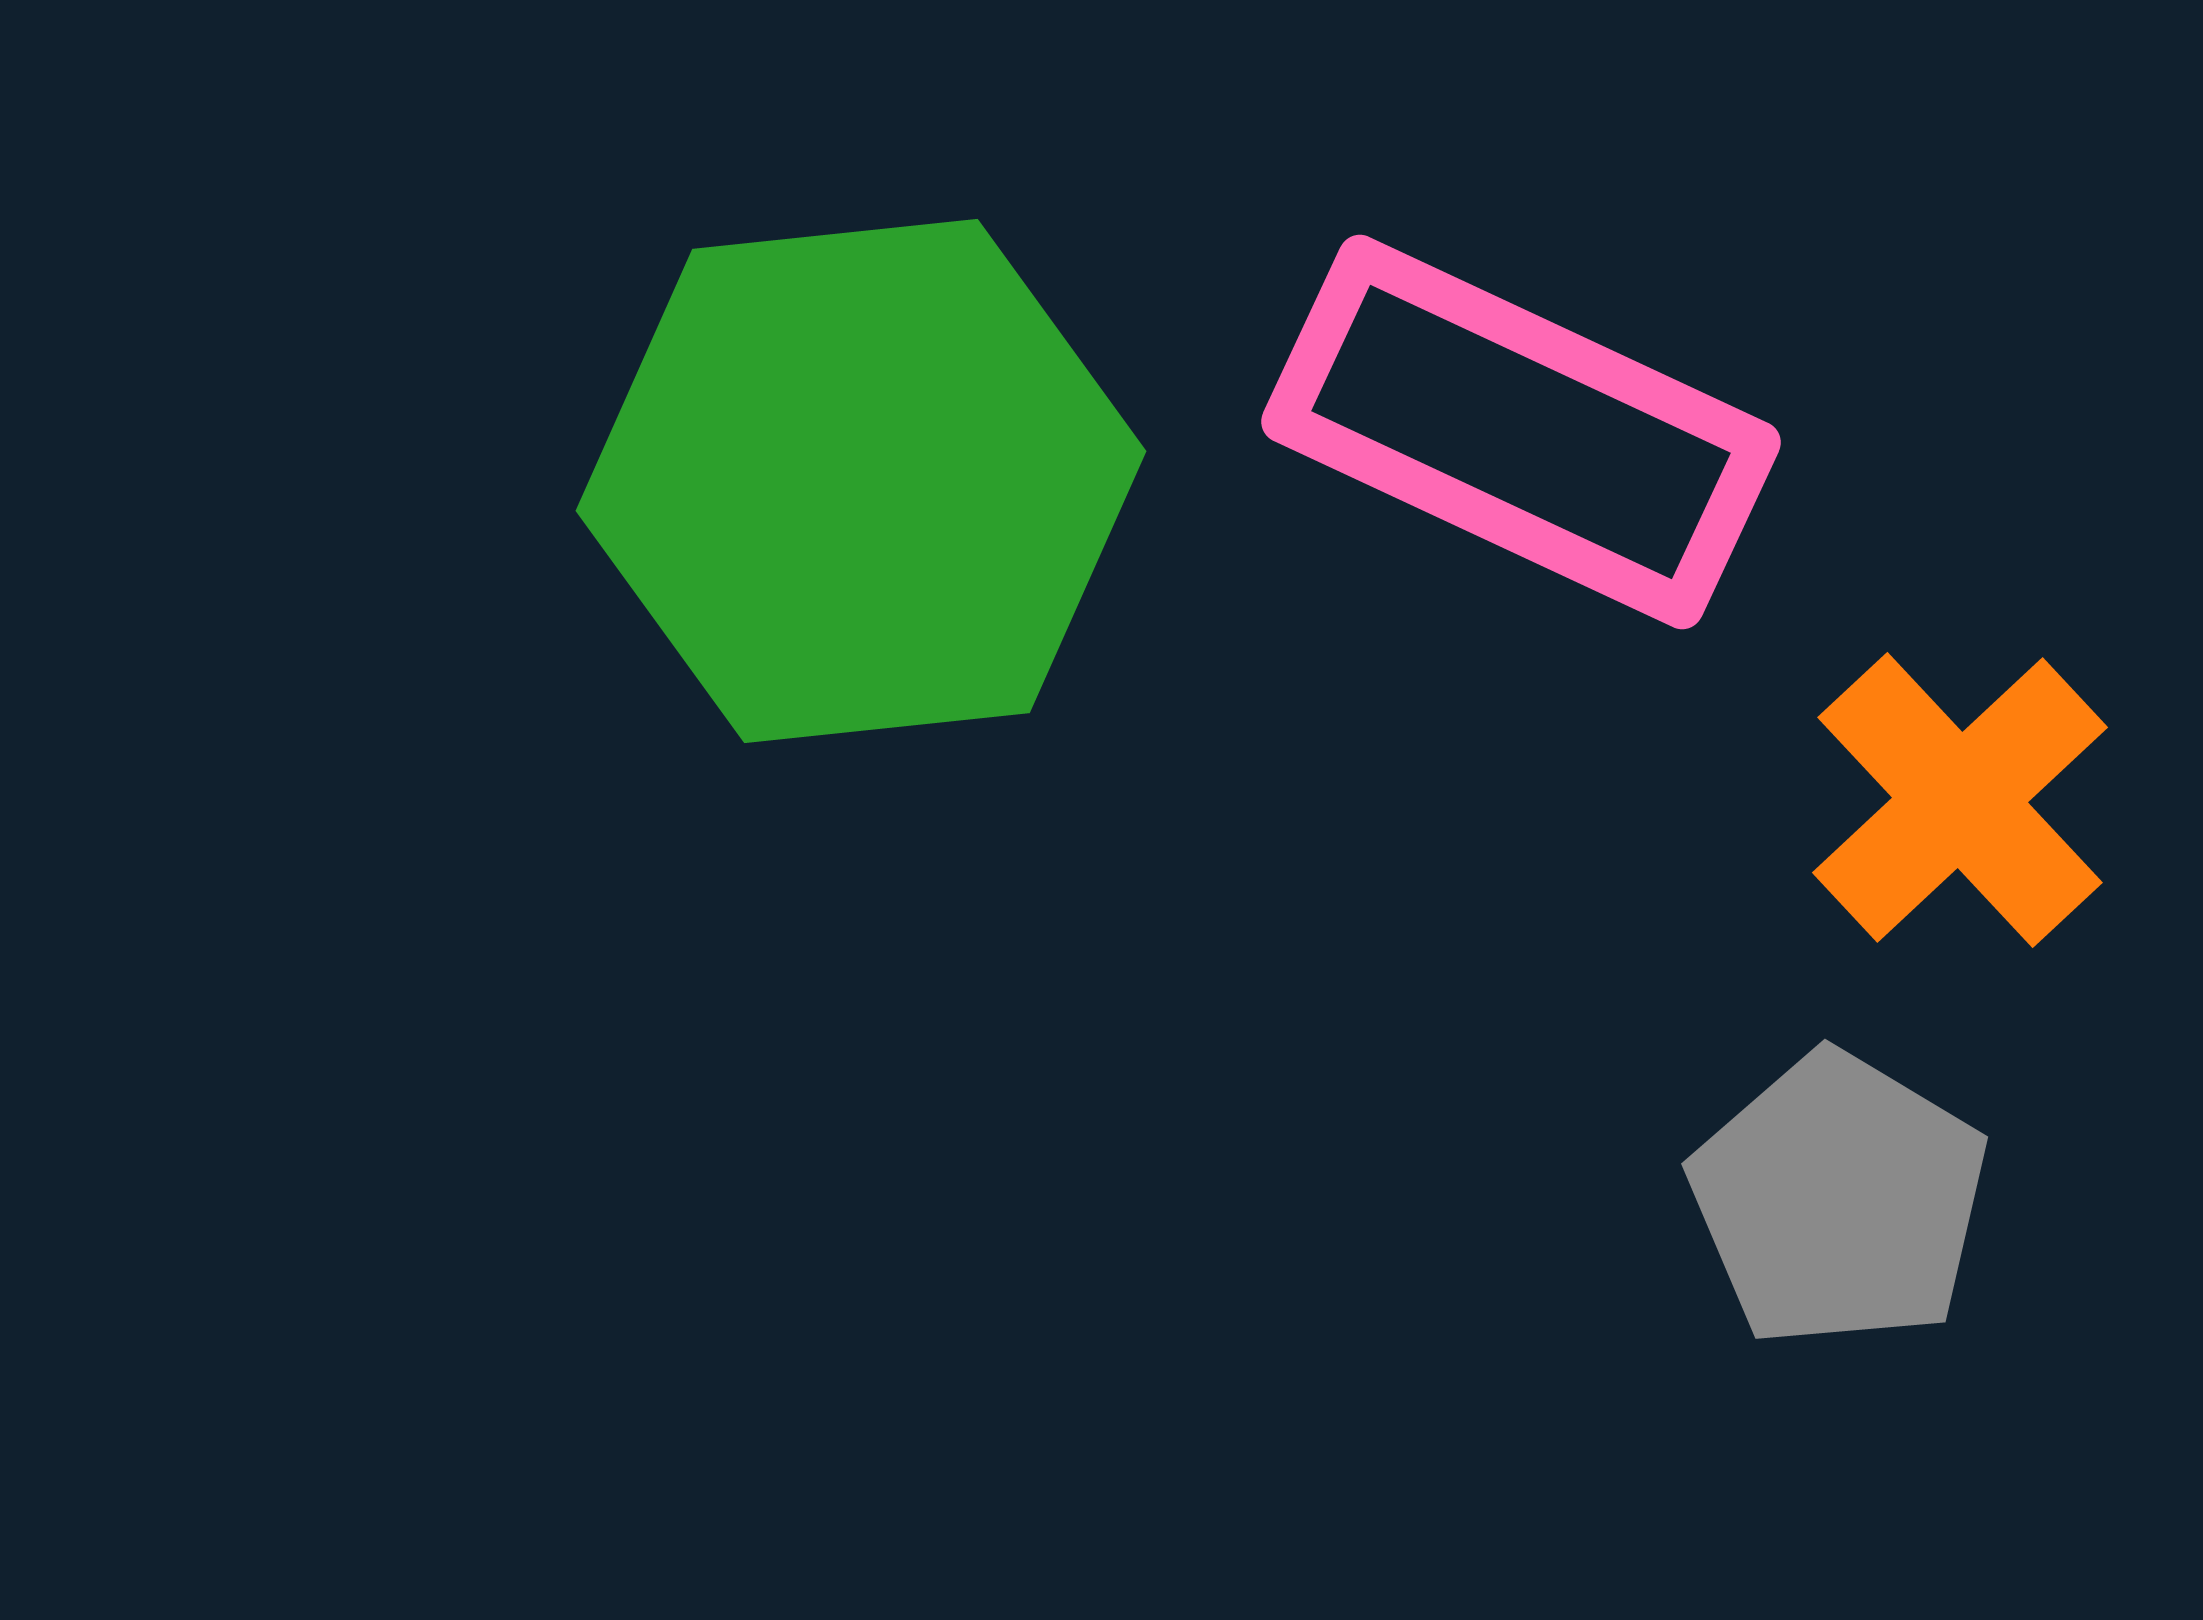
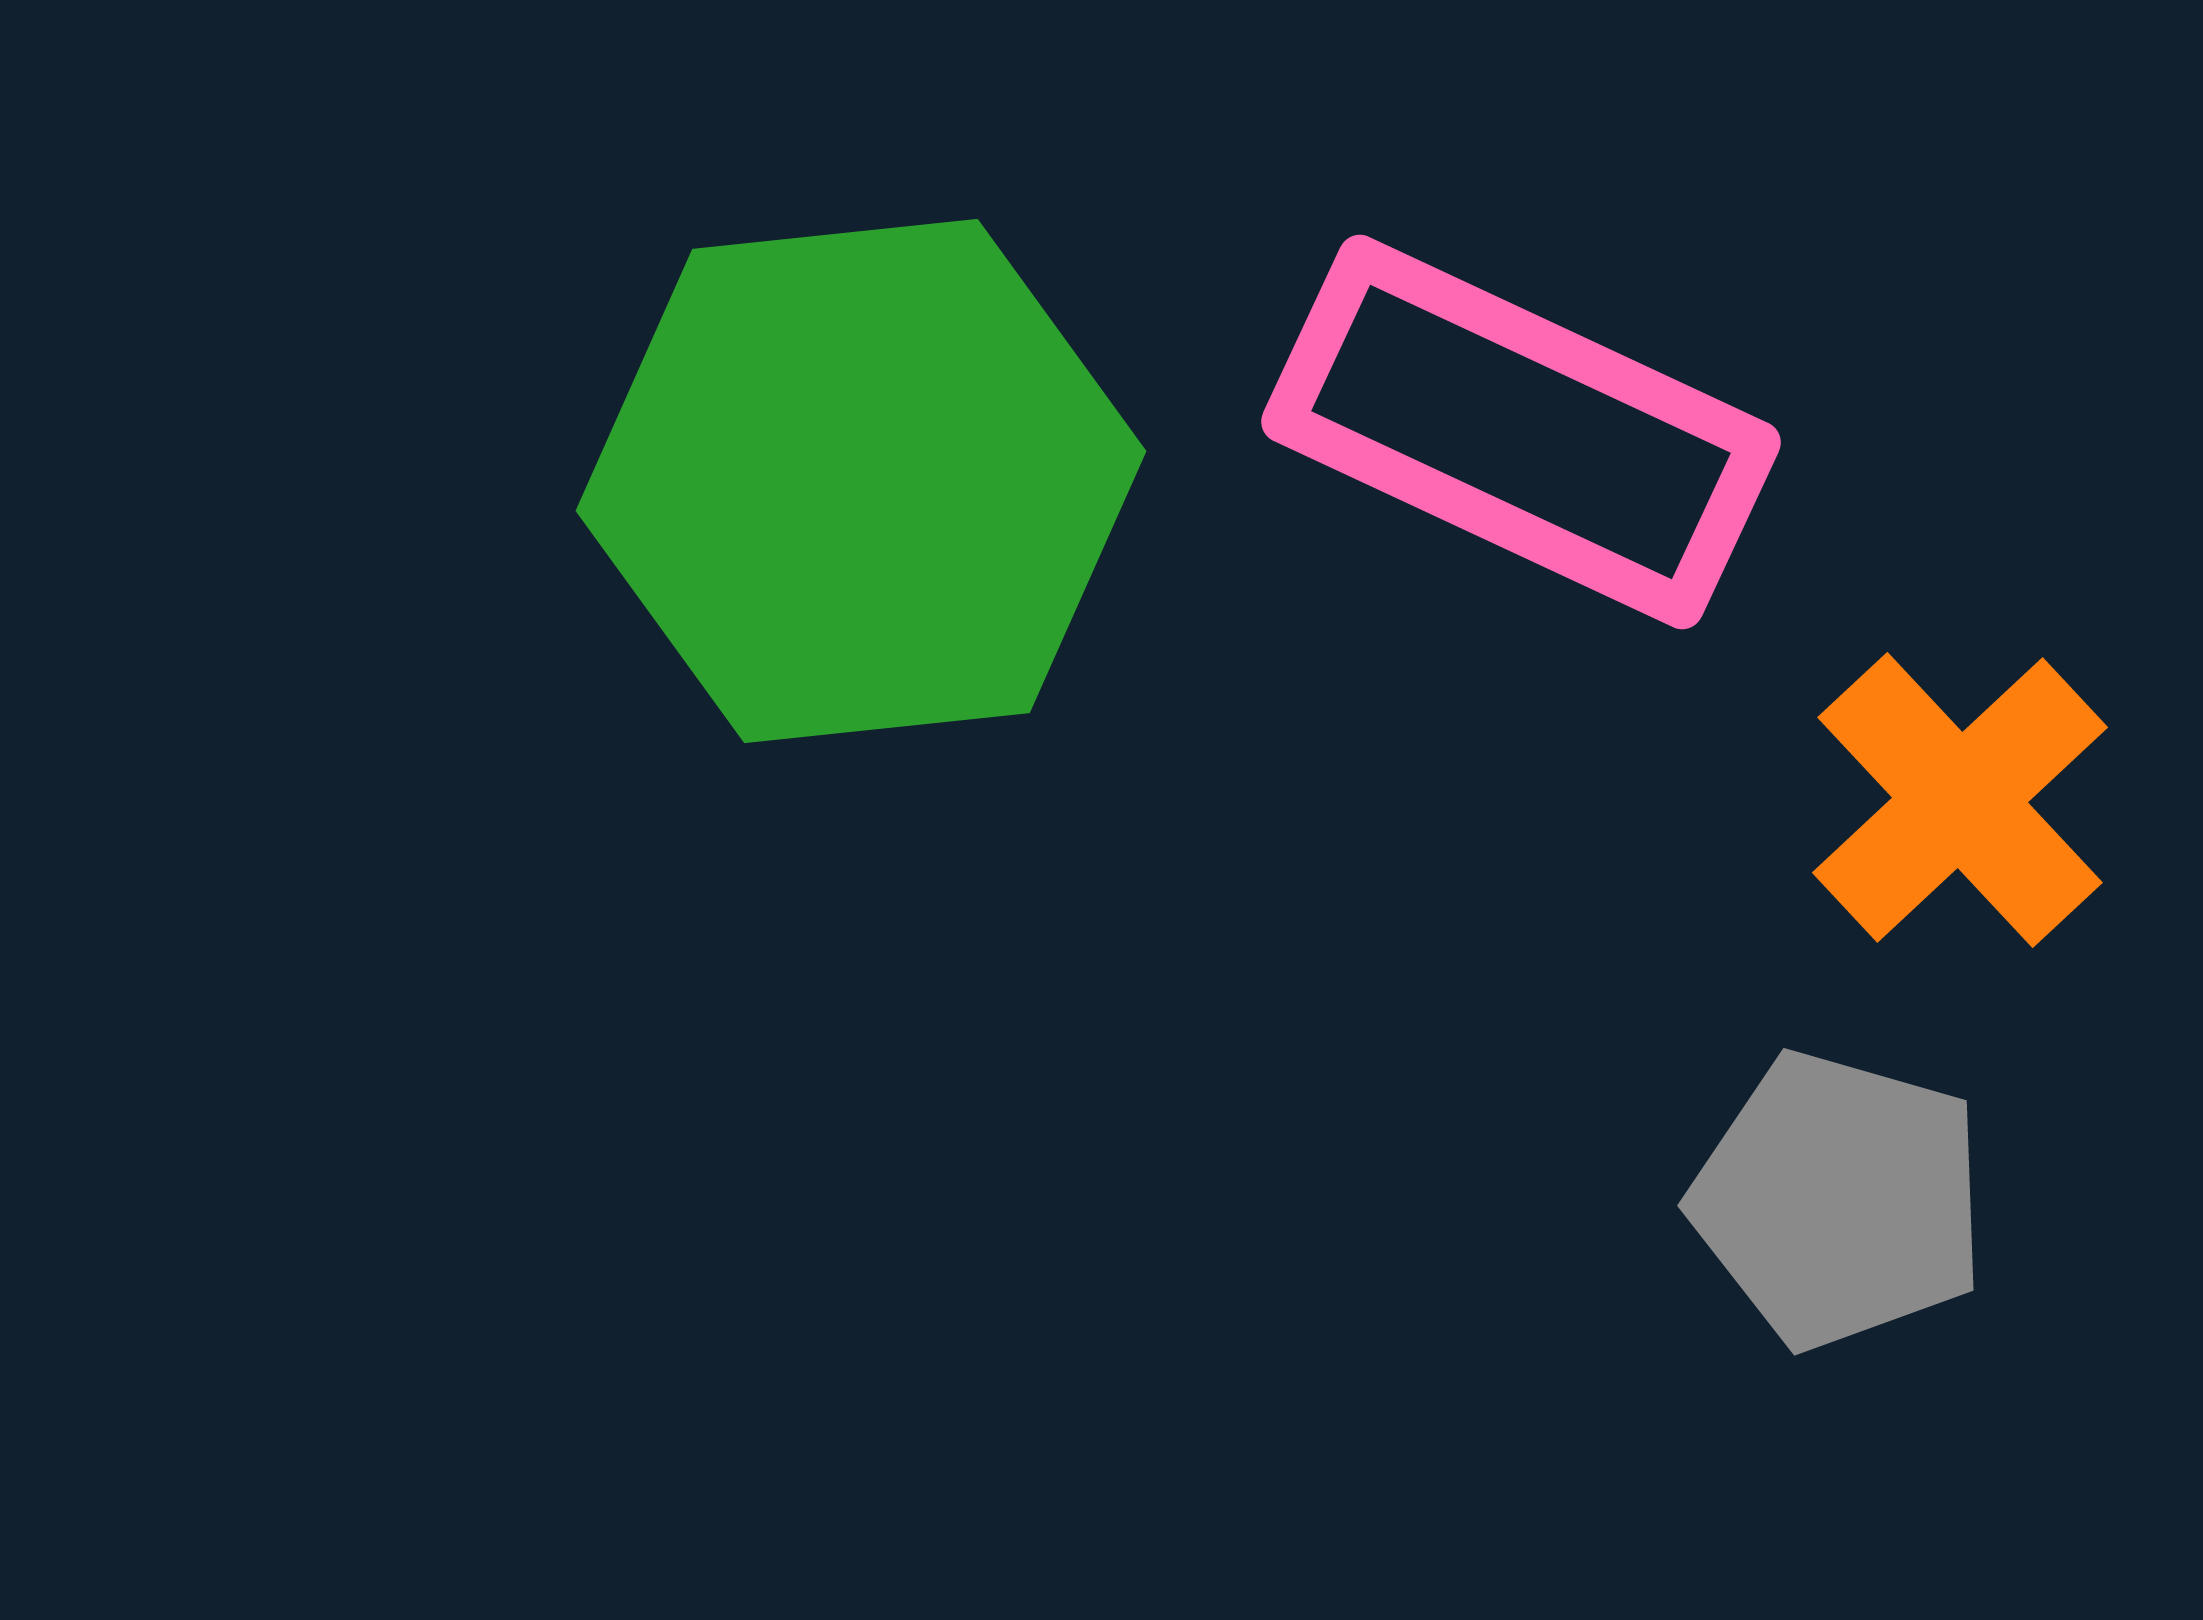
gray pentagon: rotated 15 degrees counterclockwise
